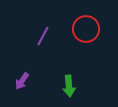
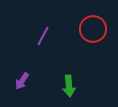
red circle: moved 7 px right
